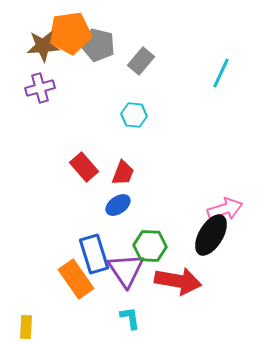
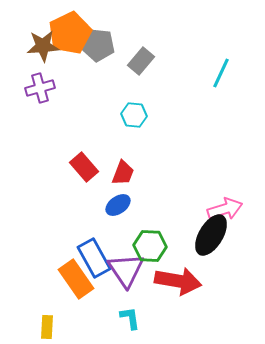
orange pentagon: rotated 18 degrees counterclockwise
gray pentagon: rotated 8 degrees counterclockwise
blue rectangle: moved 4 px down; rotated 12 degrees counterclockwise
yellow rectangle: moved 21 px right
